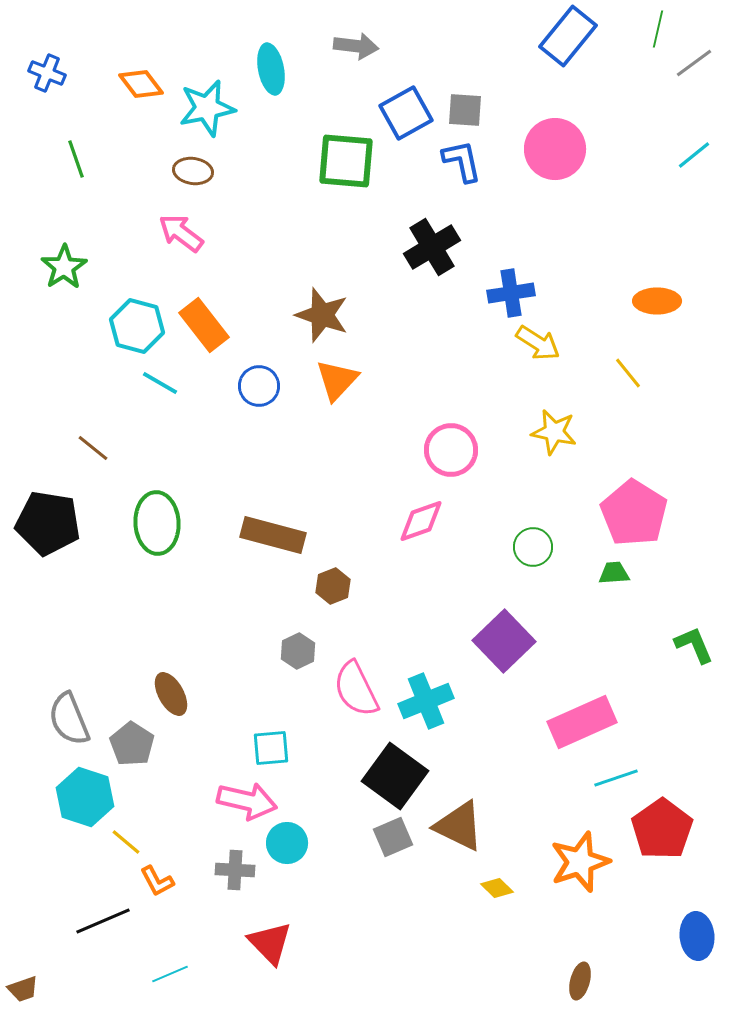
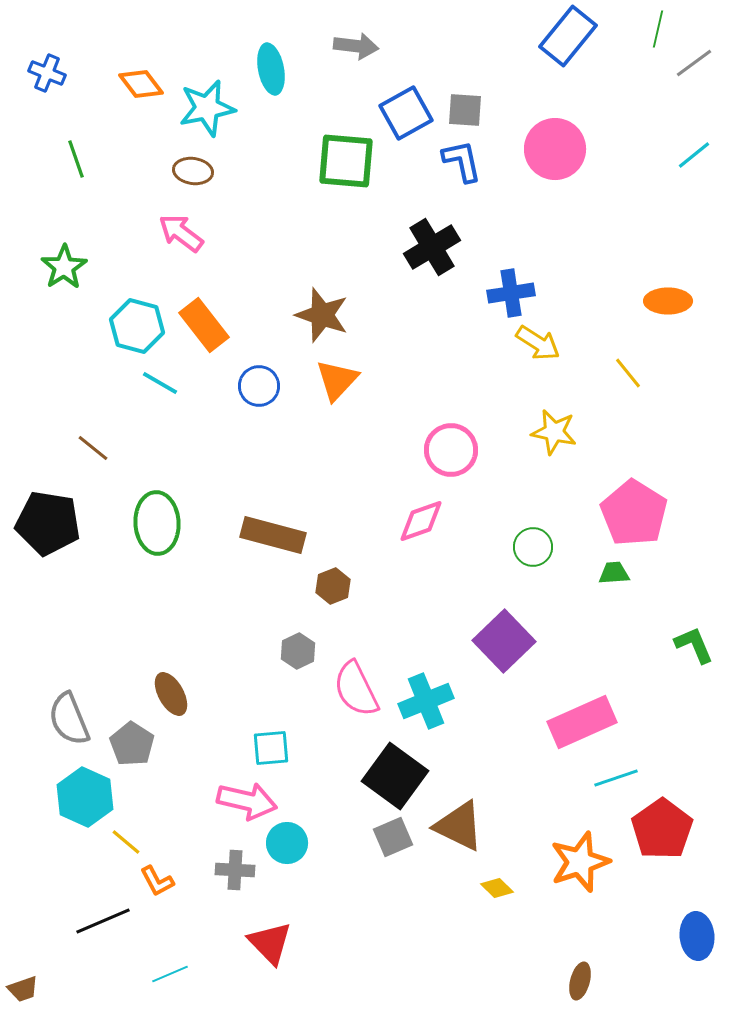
orange ellipse at (657, 301): moved 11 px right
cyan hexagon at (85, 797): rotated 6 degrees clockwise
